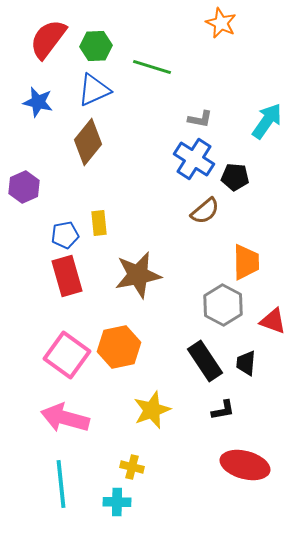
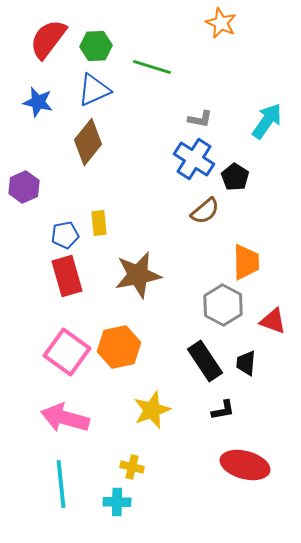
black pentagon: rotated 28 degrees clockwise
pink square: moved 3 px up
